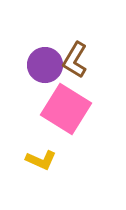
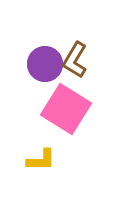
purple circle: moved 1 px up
yellow L-shape: rotated 24 degrees counterclockwise
